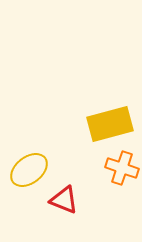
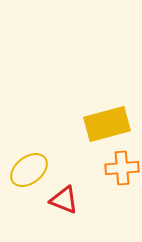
yellow rectangle: moved 3 px left
orange cross: rotated 24 degrees counterclockwise
